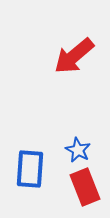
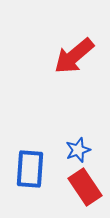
blue star: rotated 25 degrees clockwise
red rectangle: rotated 12 degrees counterclockwise
